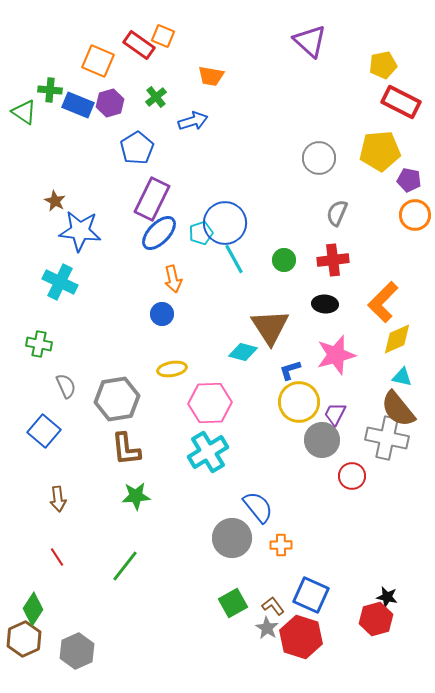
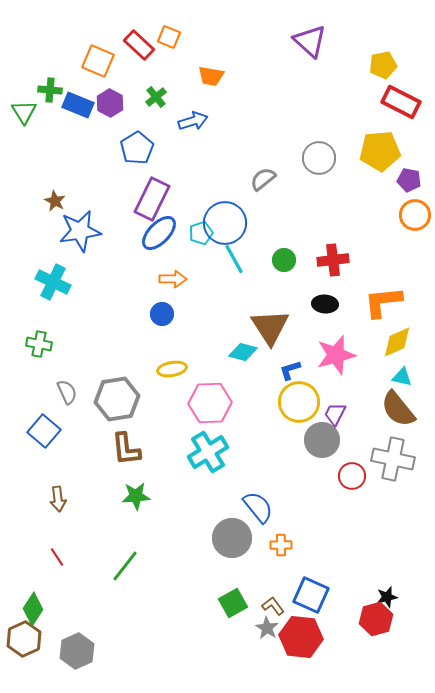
orange square at (163, 36): moved 6 px right, 1 px down
red rectangle at (139, 45): rotated 8 degrees clockwise
purple hexagon at (110, 103): rotated 16 degrees counterclockwise
green triangle at (24, 112): rotated 24 degrees clockwise
gray semicircle at (337, 213): moved 74 px left, 34 px up; rotated 28 degrees clockwise
blue star at (80, 231): rotated 15 degrees counterclockwise
orange arrow at (173, 279): rotated 76 degrees counterclockwise
cyan cross at (60, 282): moved 7 px left
orange L-shape at (383, 302): rotated 39 degrees clockwise
yellow diamond at (397, 339): moved 3 px down
gray semicircle at (66, 386): moved 1 px right, 6 px down
gray cross at (387, 438): moved 6 px right, 21 px down
black star at (387, 597): rotated 25 degrees counterclockwise
red hexagon at (301, 637): rotated 12 degrees counterclockwise
